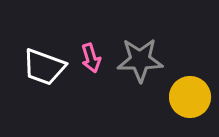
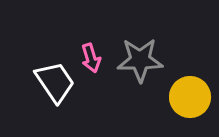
white trapezoid: moved 11 px right, 15 px down; rotated 144 degrees counterclockwise
